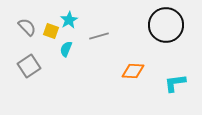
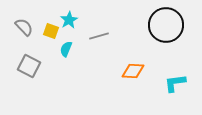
gray semicircle: moved 3 px left
gray square: rotated 30 degrees counterclockwise
